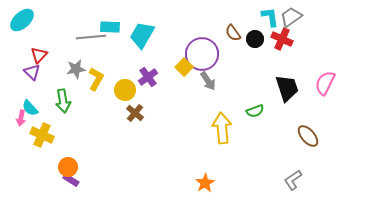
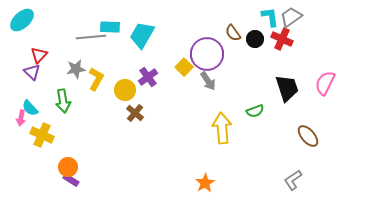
purple circle: moved 5 px right
